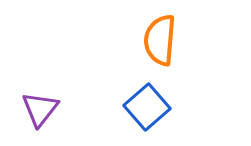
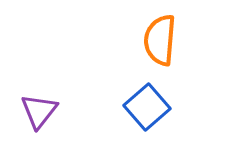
purple triangle: moved 1 px left, 2 px down
